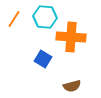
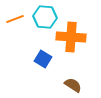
orange line: moved 1 px right; rotated 36 degrees clockwise
brown semicircle: moved 1 px right, 1 px up; rotated 132 degrees counterclockwise
